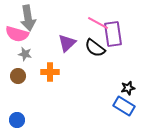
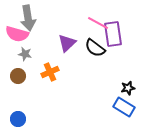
orange cross: rotated 24 degrees counterclockwise
blue rectangle: moved 1 px down
blue circle: moved 1 px right, 1 px up
